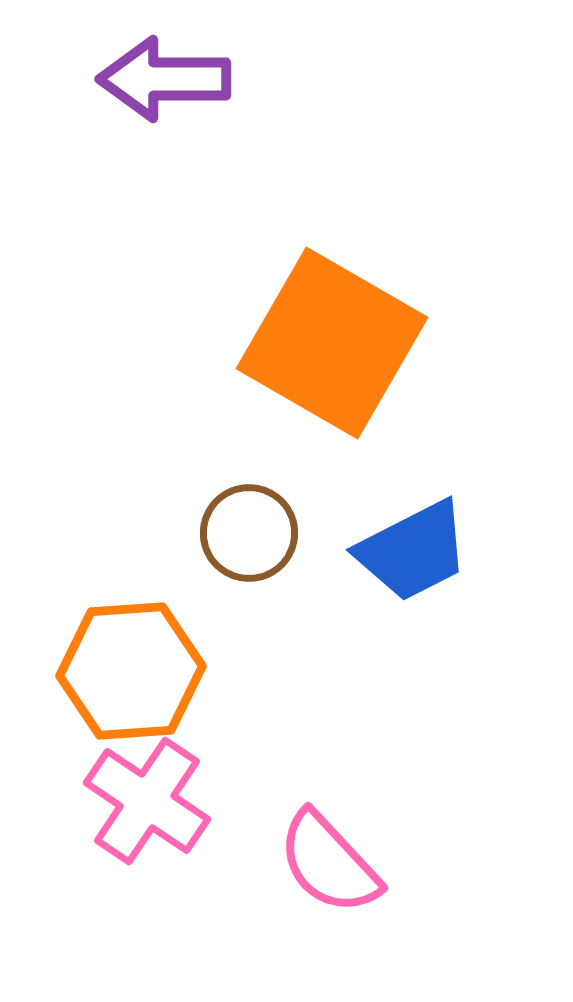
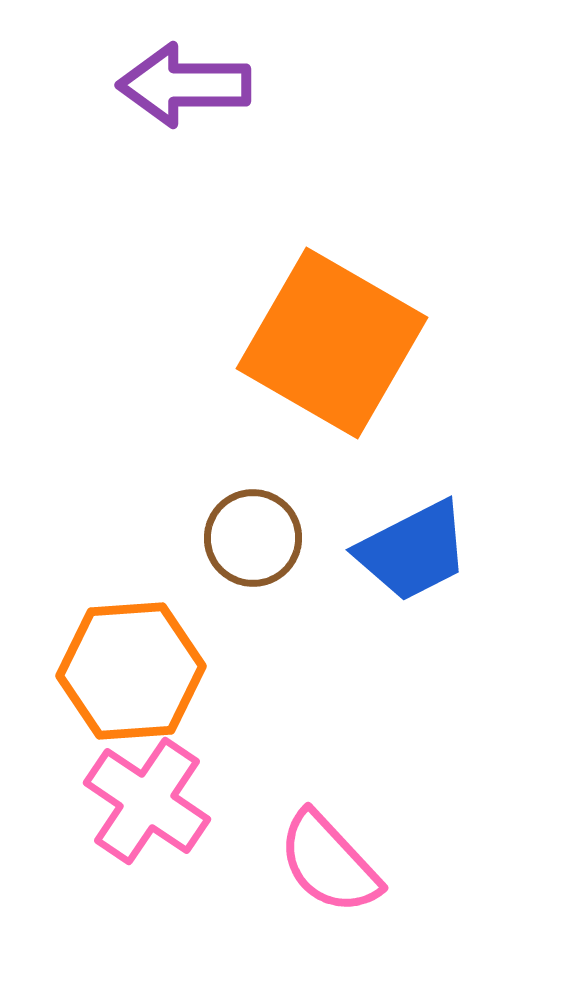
purple arrow: moved 20 px right, 6 px down
brown circle: moved 4 px right, 5 px down
